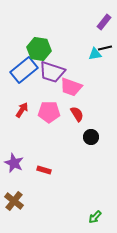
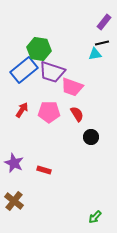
black line: moved 3 px left, 5 px up
pink trapezoid: moved 1 px right
